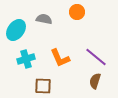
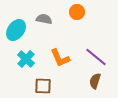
cyan cross: rotated 30 degrees counterclockwise
